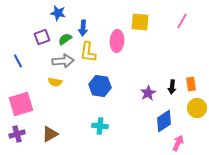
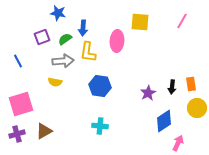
brown triangle: moved 6 px left, 3 px up
